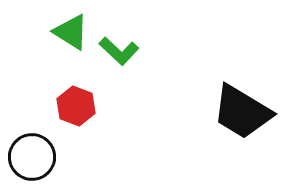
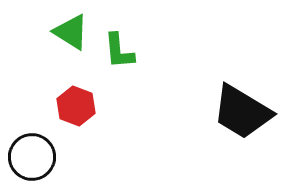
green L-shape: rotated 42 degrees clockwise
